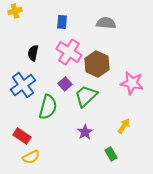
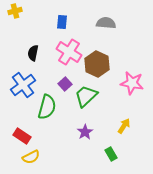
green semicircle: moved 1 px left
